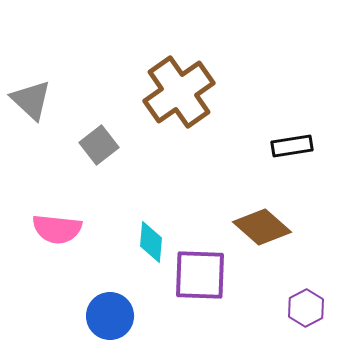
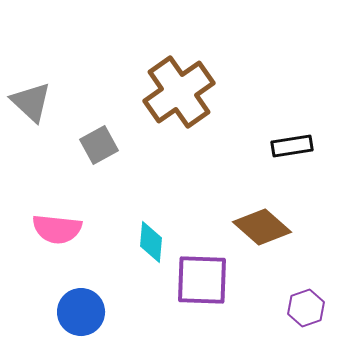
gray triangle: moved 2 px down
gray square: rotated 9 degrees clockwise
purple square: moved 2 px right, 5 px down
purple hexagon: rotated 9 degrees clockwise
blue circle: moved 29 px left, 4 px up
